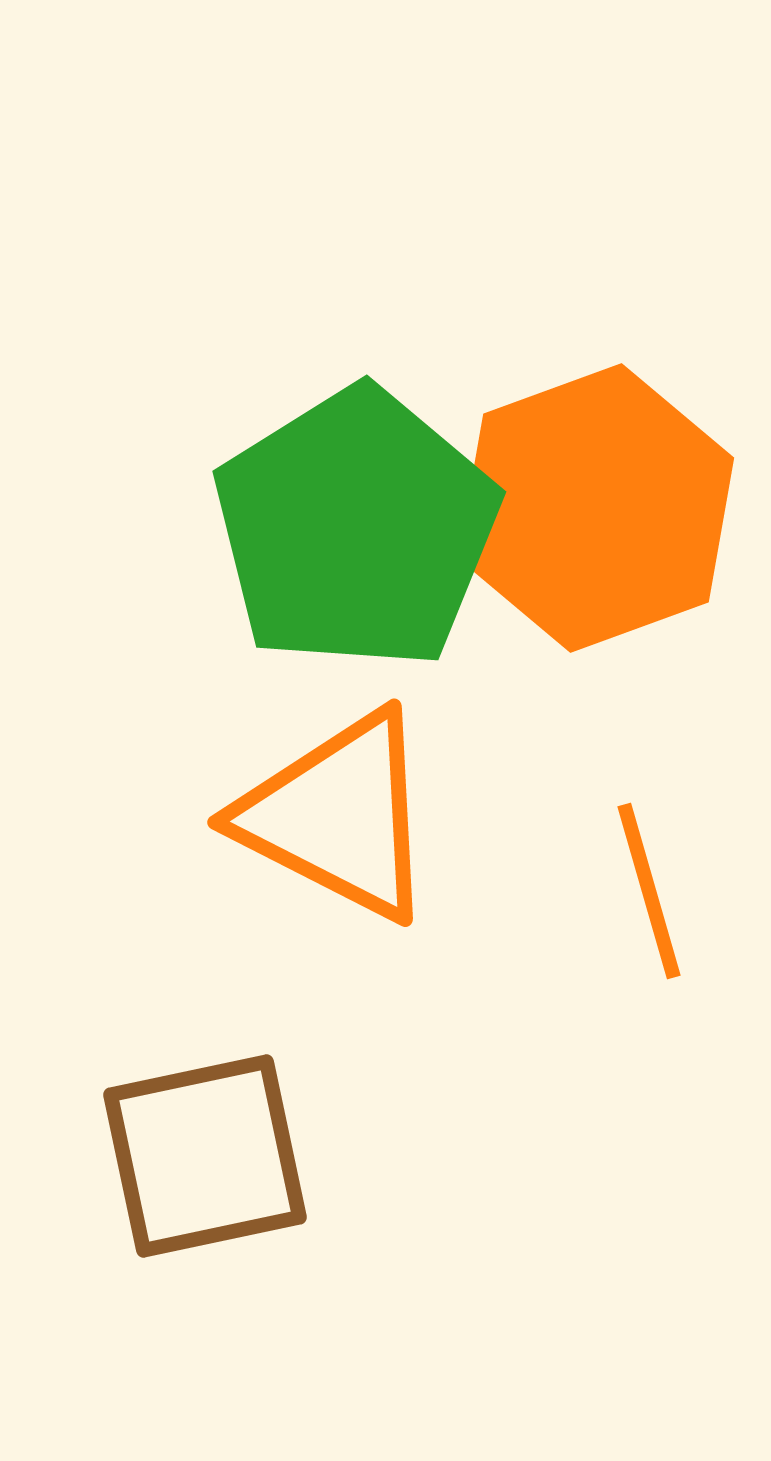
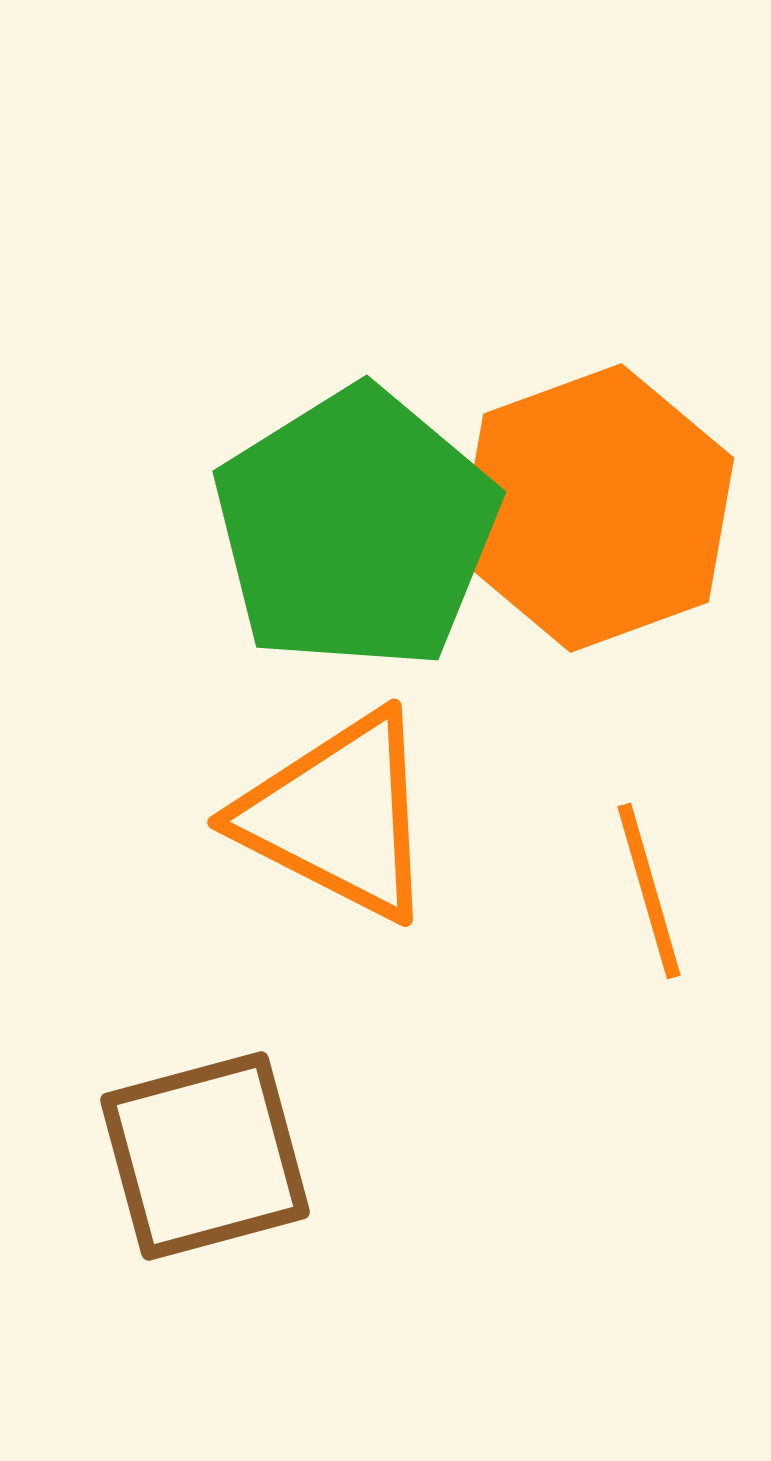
brown square: rotated 3 degrees counterclockwise
